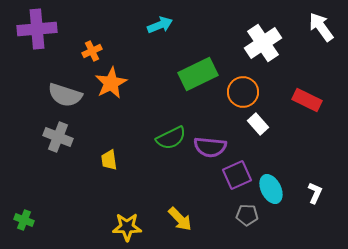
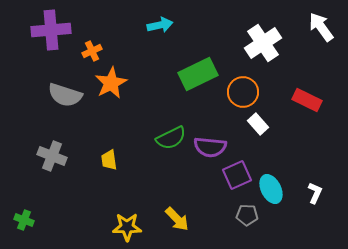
cyan arrow: rotated 10 degrees clockwise
purple cross: moved 14 px right, 1 px down
gray cross: moved 6 px left, 19 px down
yellow arrow: moved 3 px left
